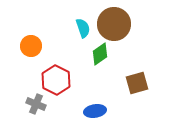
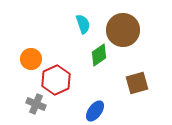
brown circle: moved 9 px right, 6 px down
cyan semicircle: moved 4 px up
orange circle: moved 13 px down
green diamond: moved 1 px left, 1 px down
red hexagon: rotated 8 degrees clockwise
blue ellipse: rotated 45 degrees counterclockwise
